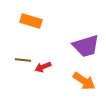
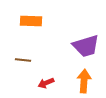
orange rectangle: rotated 15 degrees counterclockwise
red arrow: moved 3 px right, 16 px down
orange arrow: rotated 120 degrees counterclockwise
